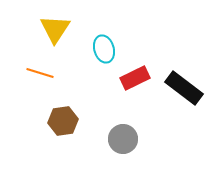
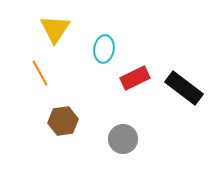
cyan ellipse: rotated 24 degrees clockwise
orange line: rotated 44 degrees clockwise
